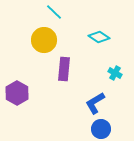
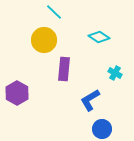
blue L-shape: moved 5 px left, 3 px up
blue circle: moved 1 px right
